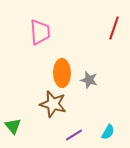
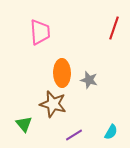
green triangle: moved 11 px right, 2 px up
cyan semicircle: moved 3 px right
